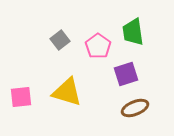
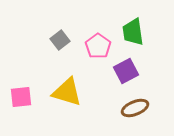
purple square: moved 3 px up; rotated 10 degrees counterclockwise
